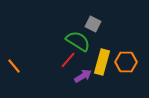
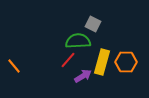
green semicircle: rotated 35 degrees counterclockwise
